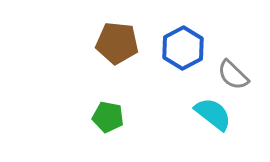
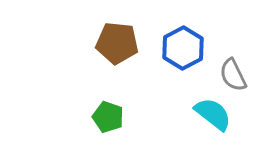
gray semicircle: rotated 20 degrees clockwise
green pentagon: rotated 8 degrees clockwise
